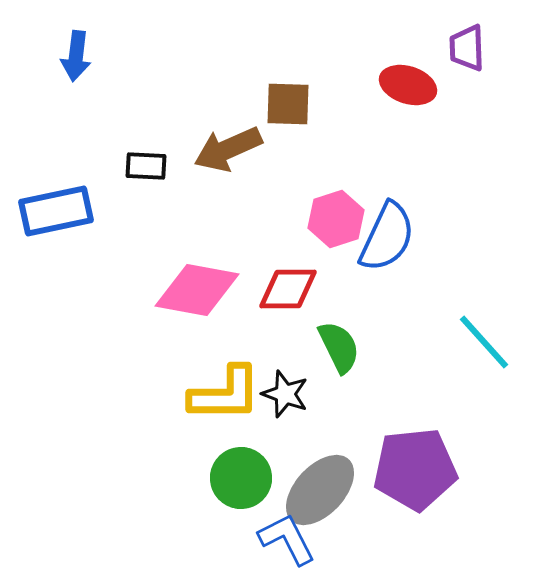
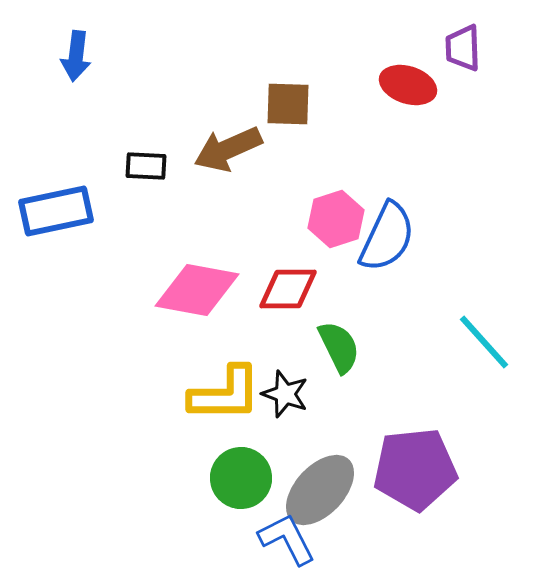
purple trapezoid: moved 4 px left
